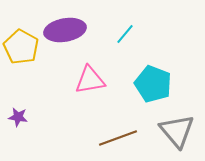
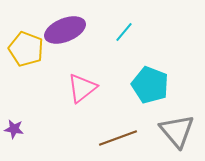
purple ellipse: rotated 12 degrees counterclockwise
cyan line: moved 1 px left, 2 px up
yellow pentagon: moved 5 px right, 2 px down; rotated 8 degrees counterclockwise
pink triangle: moved 8 px left, 8 px down; rotated 28 degrees counterclockwise
cyan pentagon: moved 3 px left, 1 px down
purple star: moved 4 px left, 12 px down
